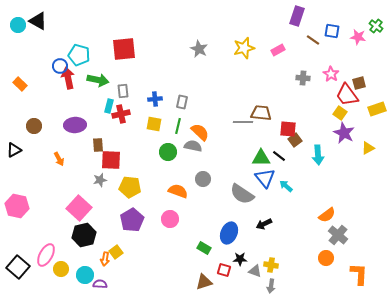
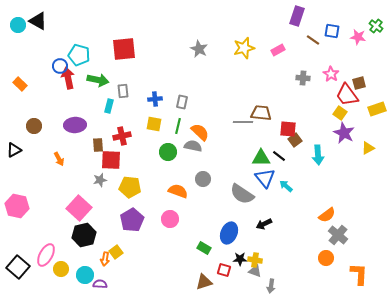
red cross at (121, 114): moved 1 px right, 22 px down
yellow cross at (271, 265): moved 16 px left, 5 px up
